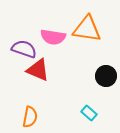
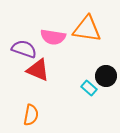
cyan rectangle: moved 25 px up
orange semicircle: moved 1 px right, 2 px up
